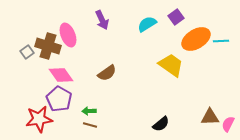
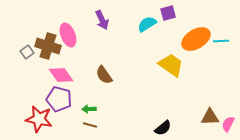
purple square: moved 8 px left, 4 px up; rotated 21 degrees clockwise
brown semicircle: moved 3 px left, 2 px down; rotated 90 degrees clockwise
purple pentagon: rotated 15 degrees counterclockwise
green arrow: moved 2 px up
red star: rotated 20 degrees clockwise
black semicircle: moved 2 px right, 4 px down
